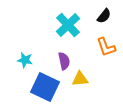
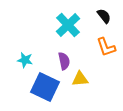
black semicircle: rotated 77 degrees counterclockwise
